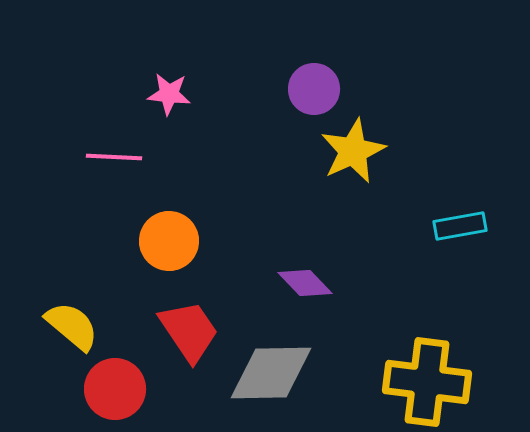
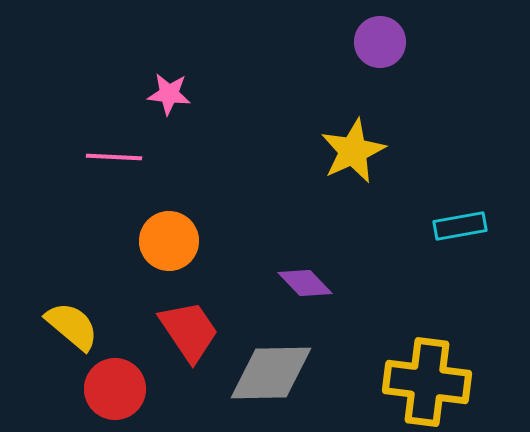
purple circle: moved 66 px right, 47 px up
